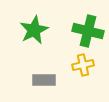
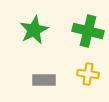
yellow cross: moved 5 px right, 9 px down; rotated 20 degrees clockwise
